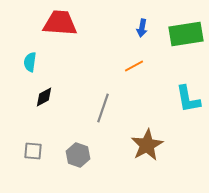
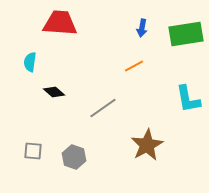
black diamond: moved 10 px right, 5 px up; rotated 70 degrees clockwise
gray line: rotated 36 degrees clockwise
gray hexagon: moved 4 px left, 2 px down
